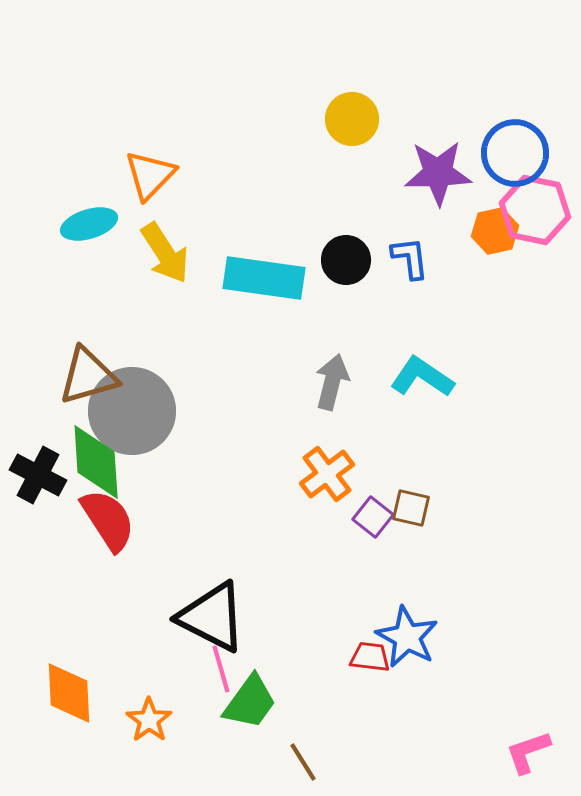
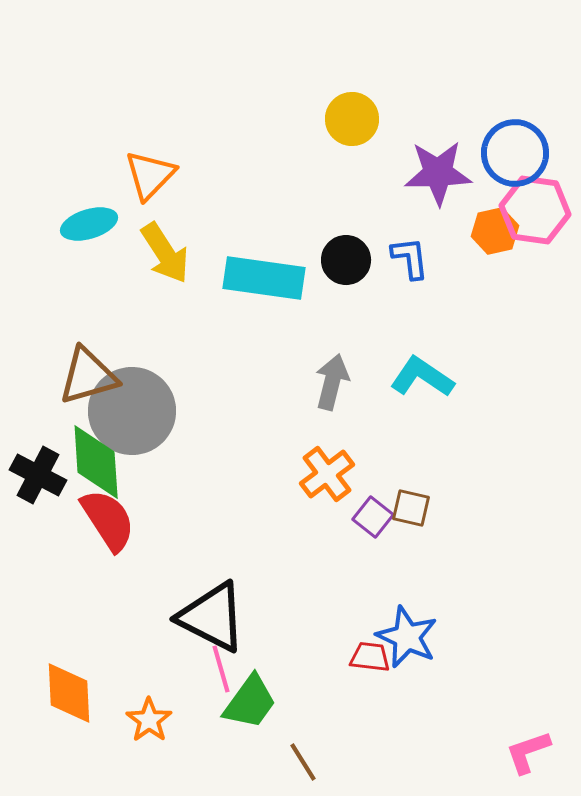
pink hexagon: rotated 4 degrees counterclockwise
blue star: rotated 4 degrees counterclockwise
